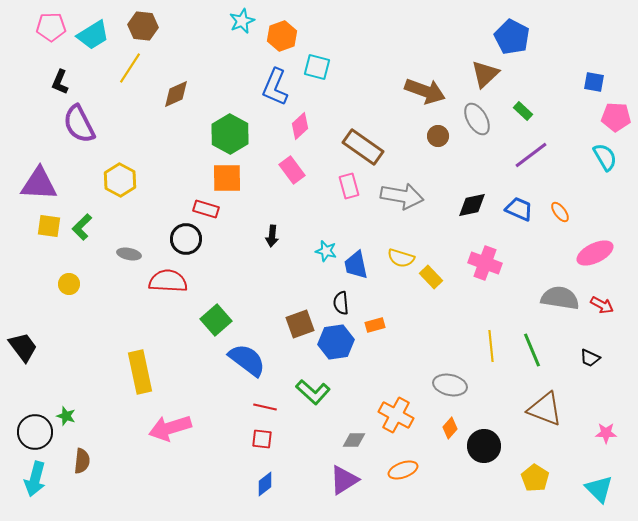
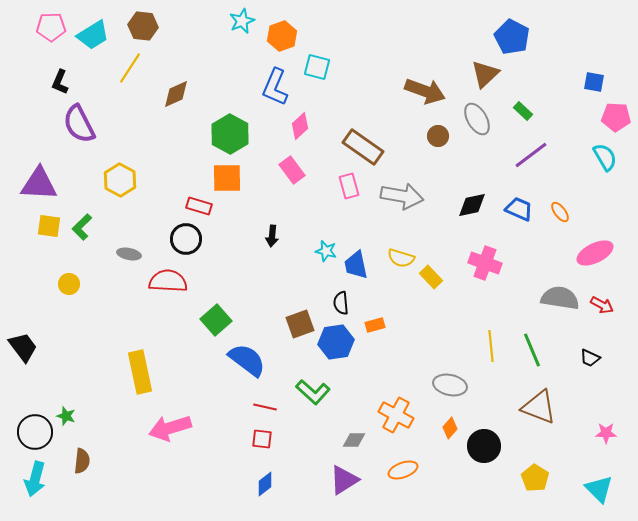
red rectangle at (206, 209): moved 7 px left, 3 px up
brown triangle at (545, 409): moved 6 px left, 2 px up
